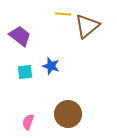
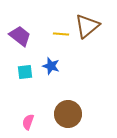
yellow line: moved 2 px left, 20 px down
